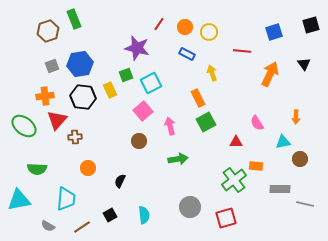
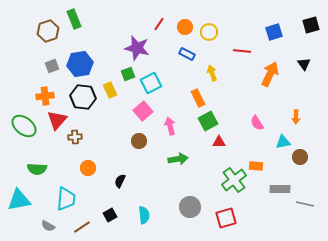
green square at (126, 75): moved 2 px right, 1 px up
green square at (206, 122): moved 2 px right, 1 px up
red triangle at (236, 142): moved 17 px left
brown circle at (300, 159): moved 2 px up
